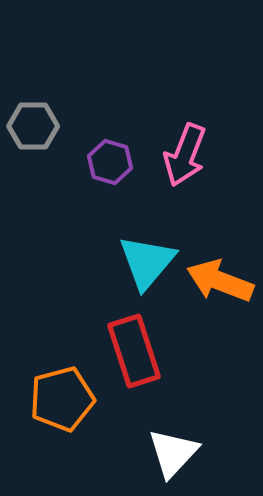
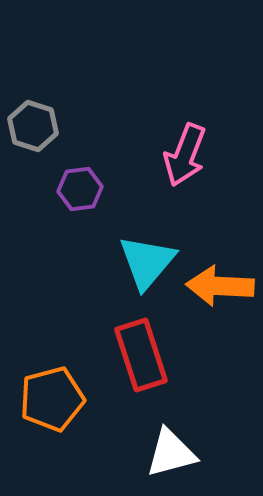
gray hexagon: rotated 18 degrees clockwise
purple hexagon: moved 30 px left, 27 px down; rotated 24 degrees counterclockwise
orange arrow: moved 5 px down; rotated 18 degrees counterclockwise
red rectangle: moved 7 px right, 4 px down
orange pentagon: moved 10 px left
white triangle: moved 2 px left; rotated 32 degrees clockwise
